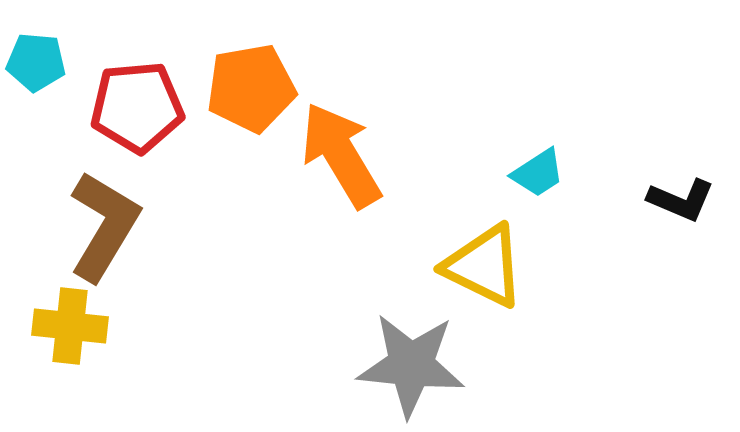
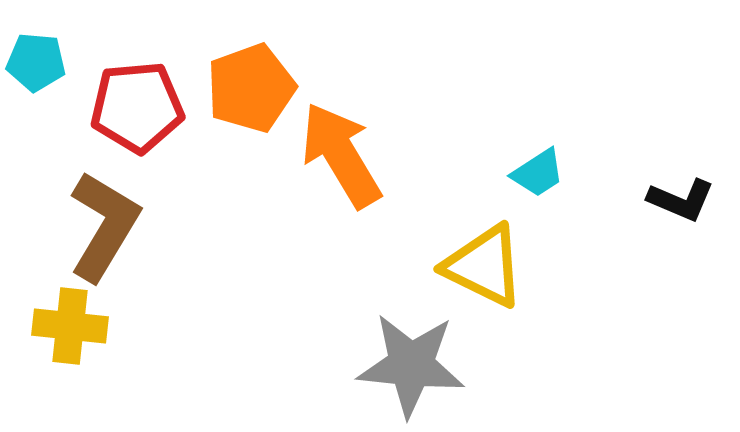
orange pentagon: rotated 10 degrees counterclockwise
